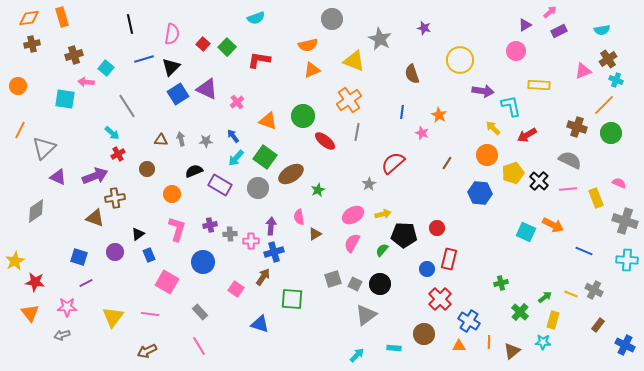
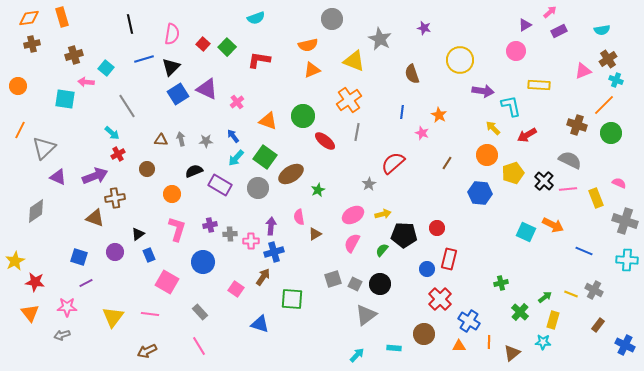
brown cross at (577, 127): moved 2 px up
black cross at (539, 181): moved 5 px right
brown triangle at (512, 351): moved 2 px down
